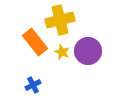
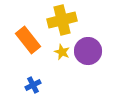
yellow cross: moved 2 px right
orange rectangle: moved 7 px left, 2 px up
